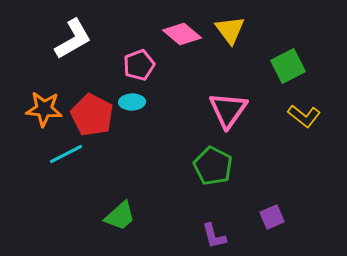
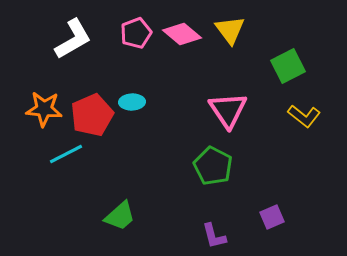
pink pentagon: moved 3 px left, 32 px up
pink triangle: rotated 9 degrees counterclockwise
red pentagon: rotated 21 degrees clockwise
